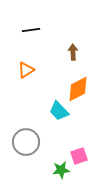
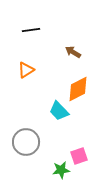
brown arrow: rotated 56 degrees counterclockwise
